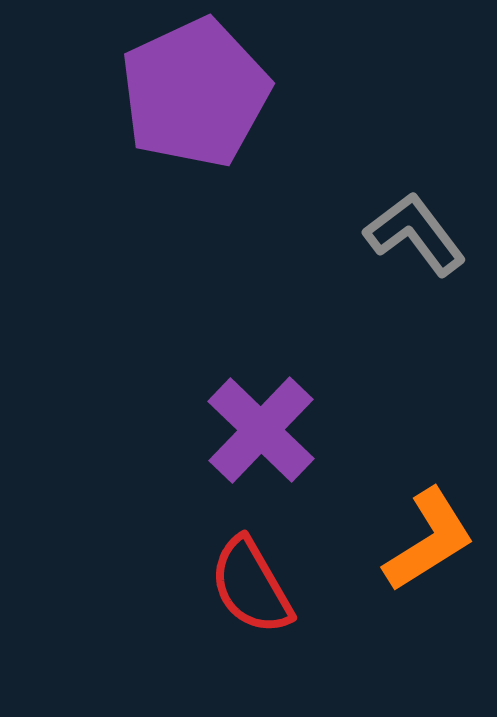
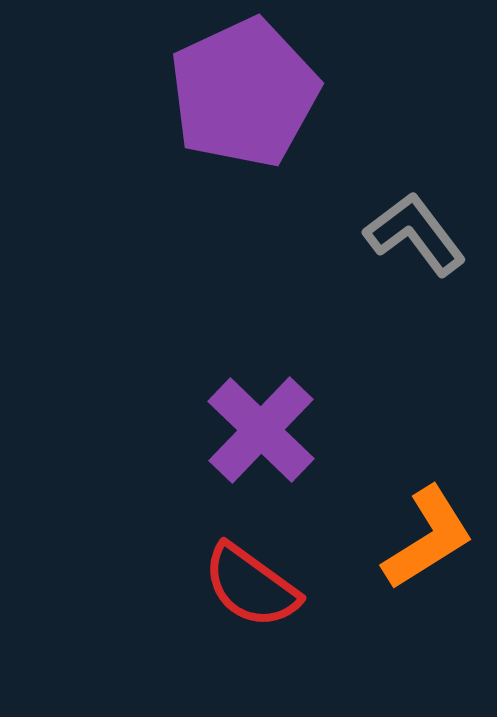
purple pentagon: moved 49 px right
orange L-shape: moved 1 px left, 2 px up
red semicircle: rotated 24 degrees counterclockwise
